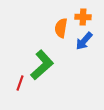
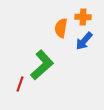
red line: moved 1 px down
